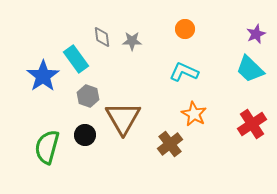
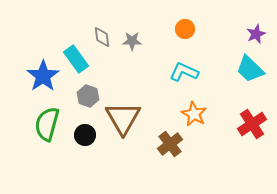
green semicircle: moved 23 px up
